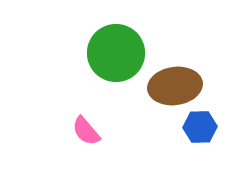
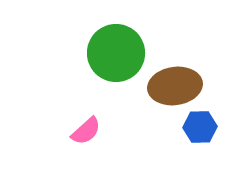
pink semicircle: rotated 92 degrees counterclockwise
